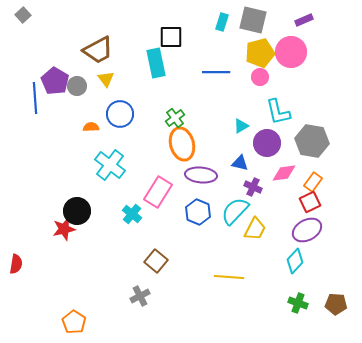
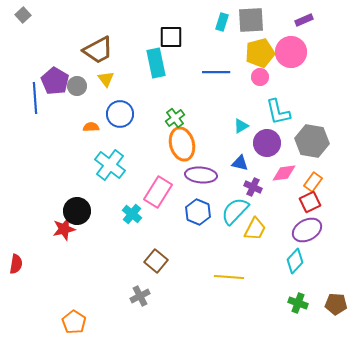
gray square at (253, 20): moved 2 px left; rotated 16 degrees counterclockwise
